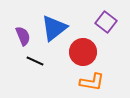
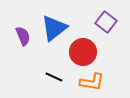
black line: moved 19 px right, 16 px down
